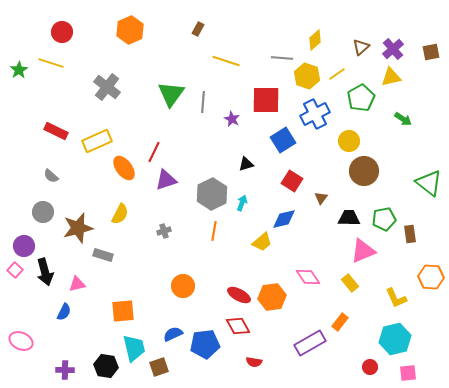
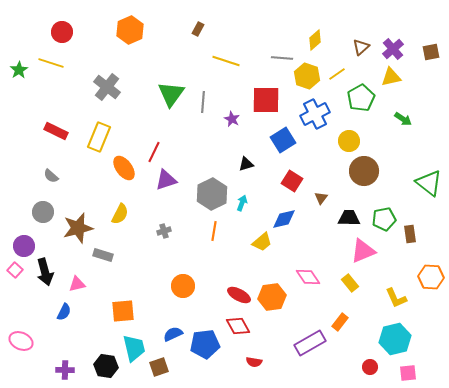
yellow rectangle at (97, 141): moved 2 px right, 4 px up; rotated 44 degrees counterclockwise
